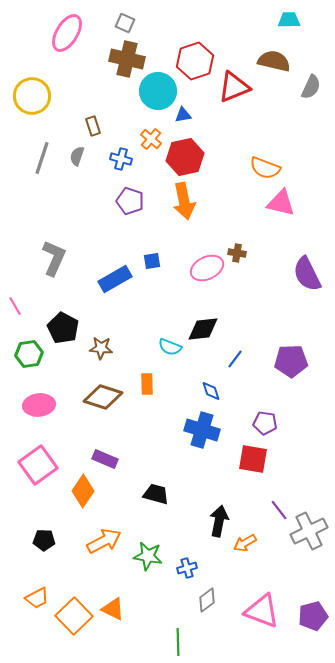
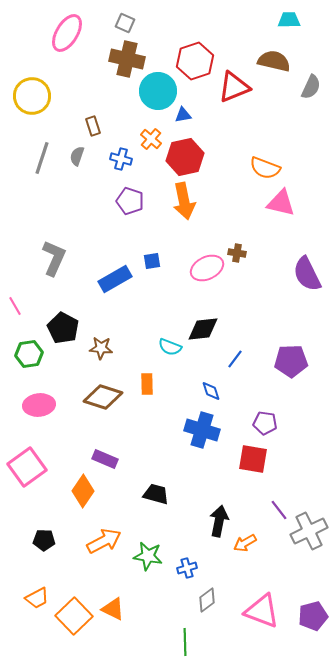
pink square at (38, 465): moved 11 px left, 2 px down
green line at (178, 642): moved 7 px right
